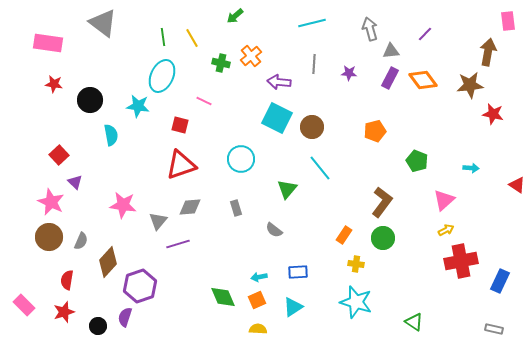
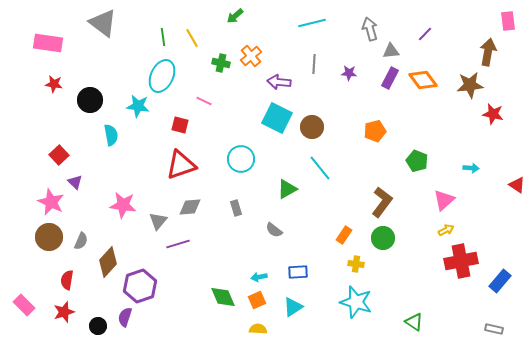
green triangle at (287, 189): rotated 20 degrees clockwise
blue rectangle at (500, 281): rotated 15 degrees clockwise
